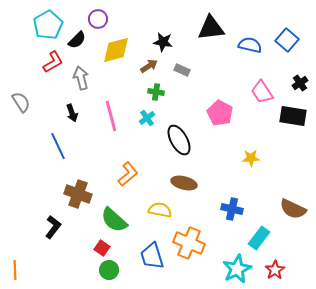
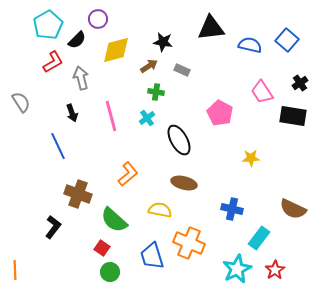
green circle: moved 1 px right, 2 px down
